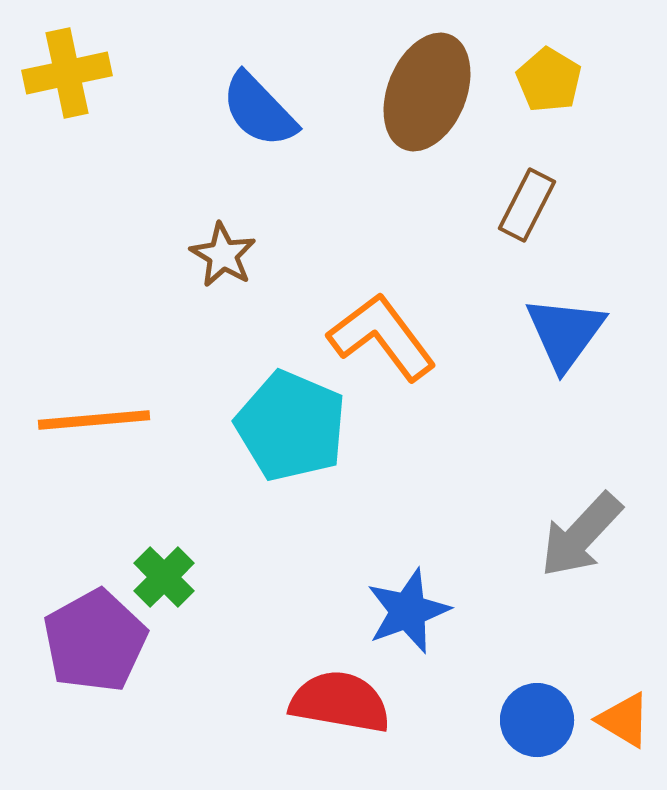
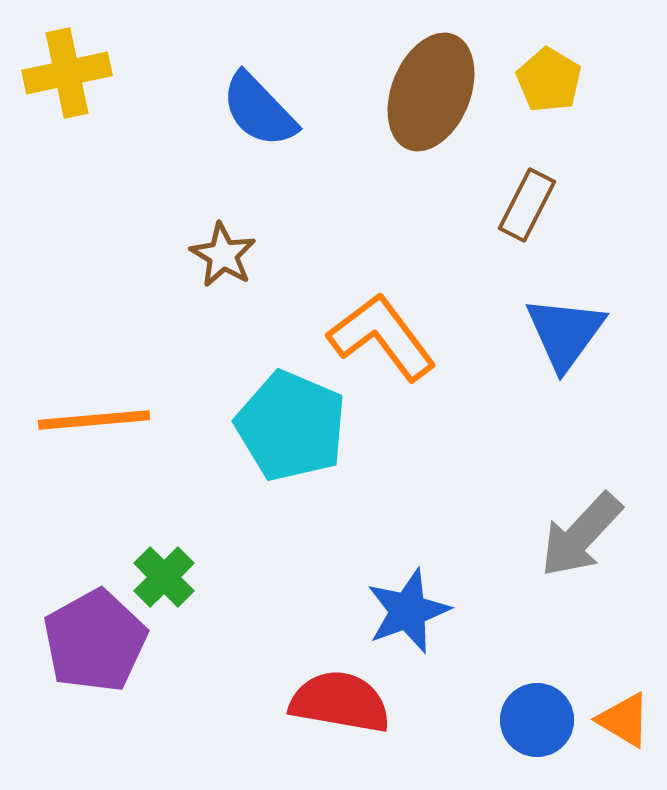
brown ellipse: moved 4 px right
